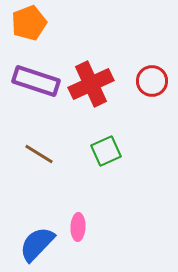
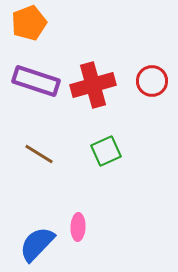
red cross: moved 2 px right, 1 px down; rotated 9 degrees clockwise
